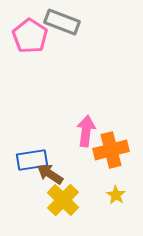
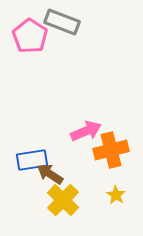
pink arrow: rotated 60 degrees clockwise
